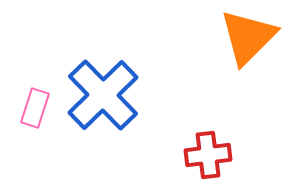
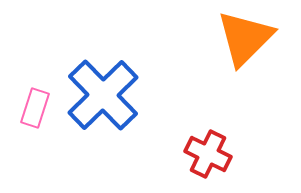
orange triangle: moved 3 px left, 1 px down
red cross: moved 1 px up; rotated 33 degrees clockwise
